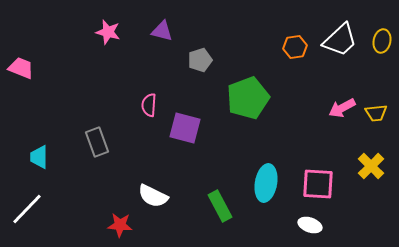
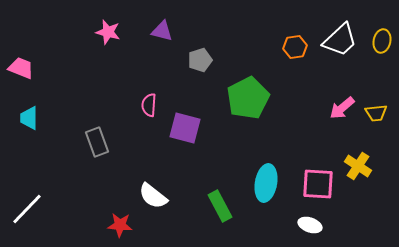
green pentagon: rotated 6 degrees counterclockwise
pink arrow: rotated 12 degrees counterclockwise
cyan trapezoid: moved 10 px left, 39 px up
yellow cross: moved 13 px left; rotated 12 degrees counterclockwise
white semicircle: rotated 12 degrees clockwise
